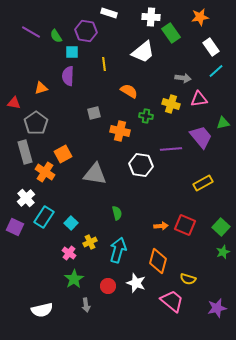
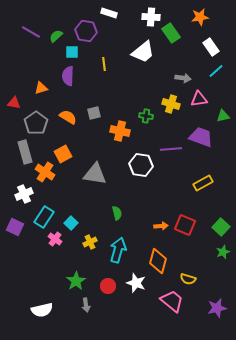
green semicircle at (56, 36): rotated 80 degrees clockwise
orange semicircle at (129, 91): moved 61 px left, 26 px down
green triangle at (223, 123): moved 7 px up
purple trapezoid at (201, 137): rotated 30 degrees counterclockwise
white cross at (26, 198): moved 2 px left, 4 px up; rotated 18 degrees clockwise
pink cross at (69, 253): moved 14 px left, 14 px up
green star at (74, 279): moved 2 px right, 2 px down
